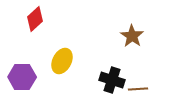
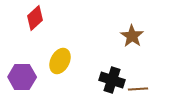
red diamond: moved 1 px up
yellow ellipse: moved 2 px left
